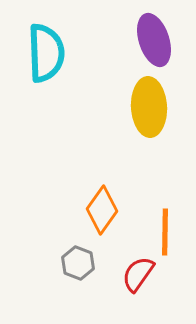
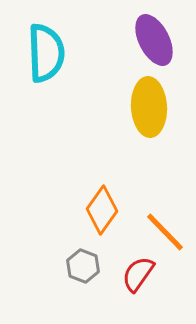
purple ellipse: rotated 9 degrees counterclockwise
orange line: rotated 45 degrees counterclockwise
gray hexagon: moved 5 px right, 3 px down
